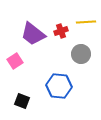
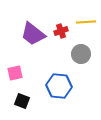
pink square: moved 12 px down; rotated 21 degrees clockwise
